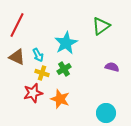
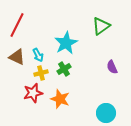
purple semicircle: rotated 128 degrees counterclockwise
yellow cross: moved 1 px left; rotated 32 degrees counterclockwise
